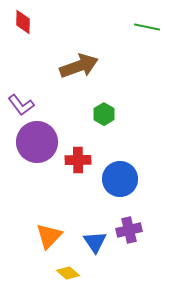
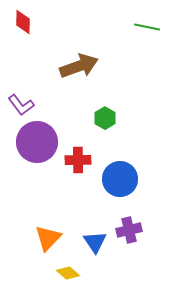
green hexagon: moved 1 px right, 4 px down
orange triangle: moved 1 px left, 2 px down
